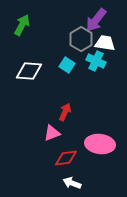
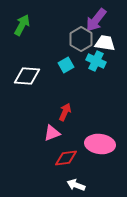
cyan square: moved 1 px left; rotated 28 degrees clockwise
white diamond: moved 2 px left, 5 px down
white arrow: moved 4 px right, 2 px down
